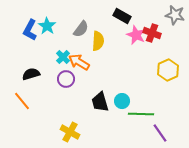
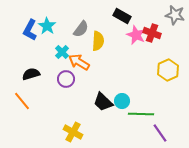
cyan cross: moved 1 px left, 5 px up
black trapezoid: moved 3 px right; rotated 30 degrees counterclockwise
yellow cross: moved 3 px right
